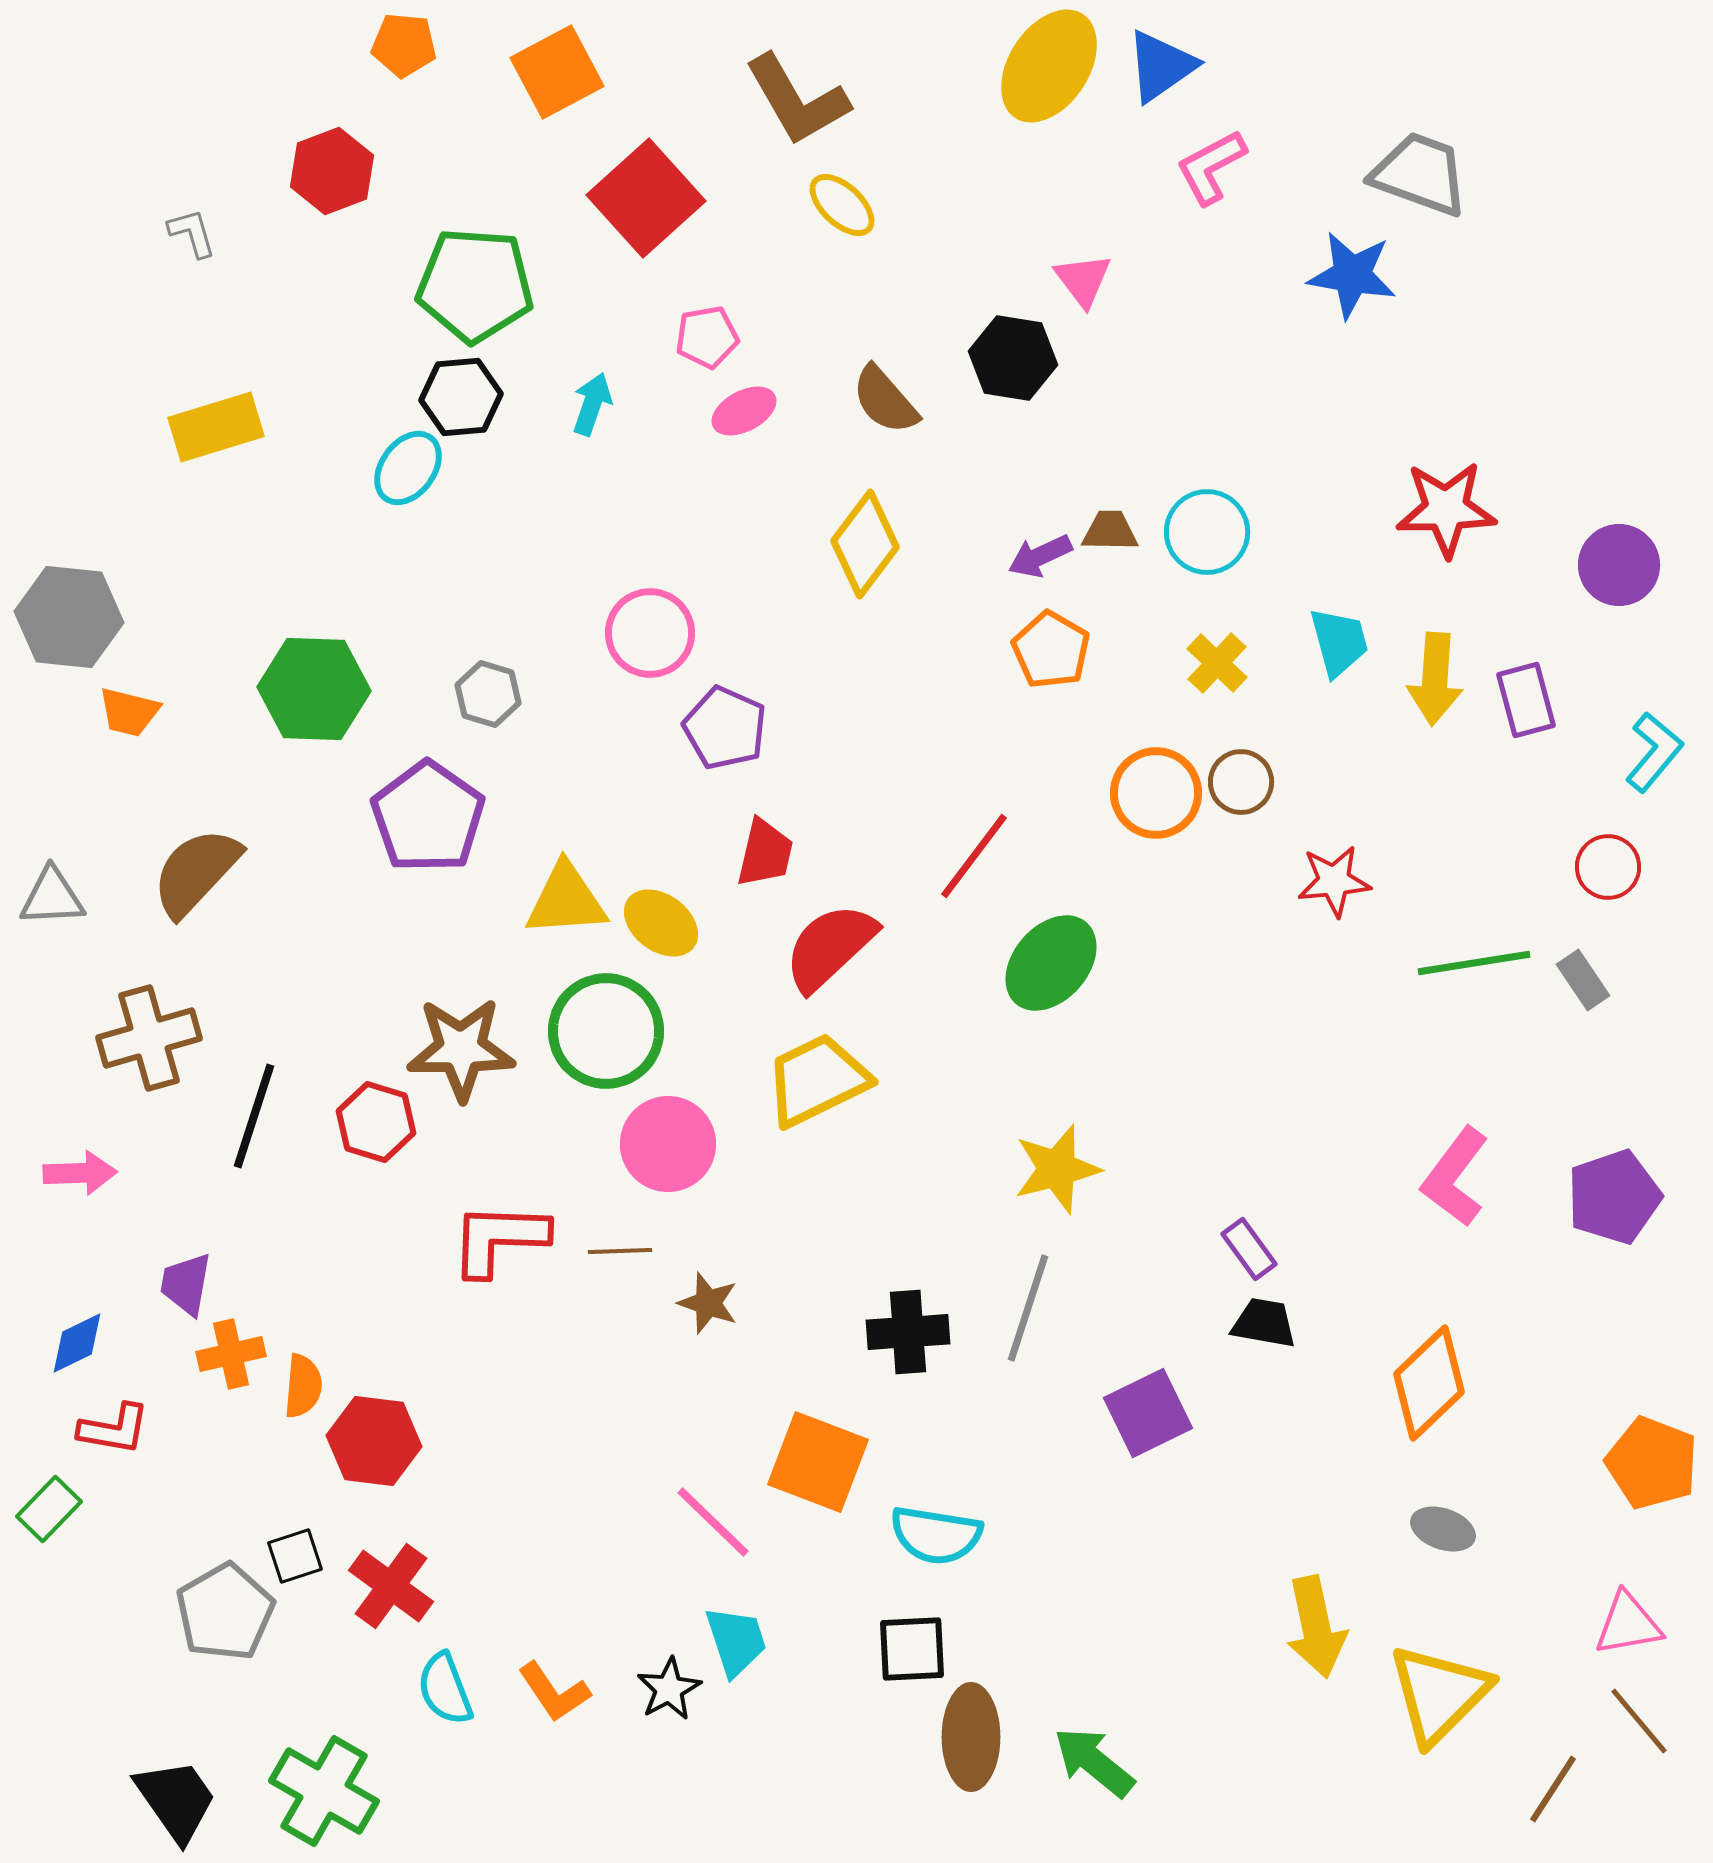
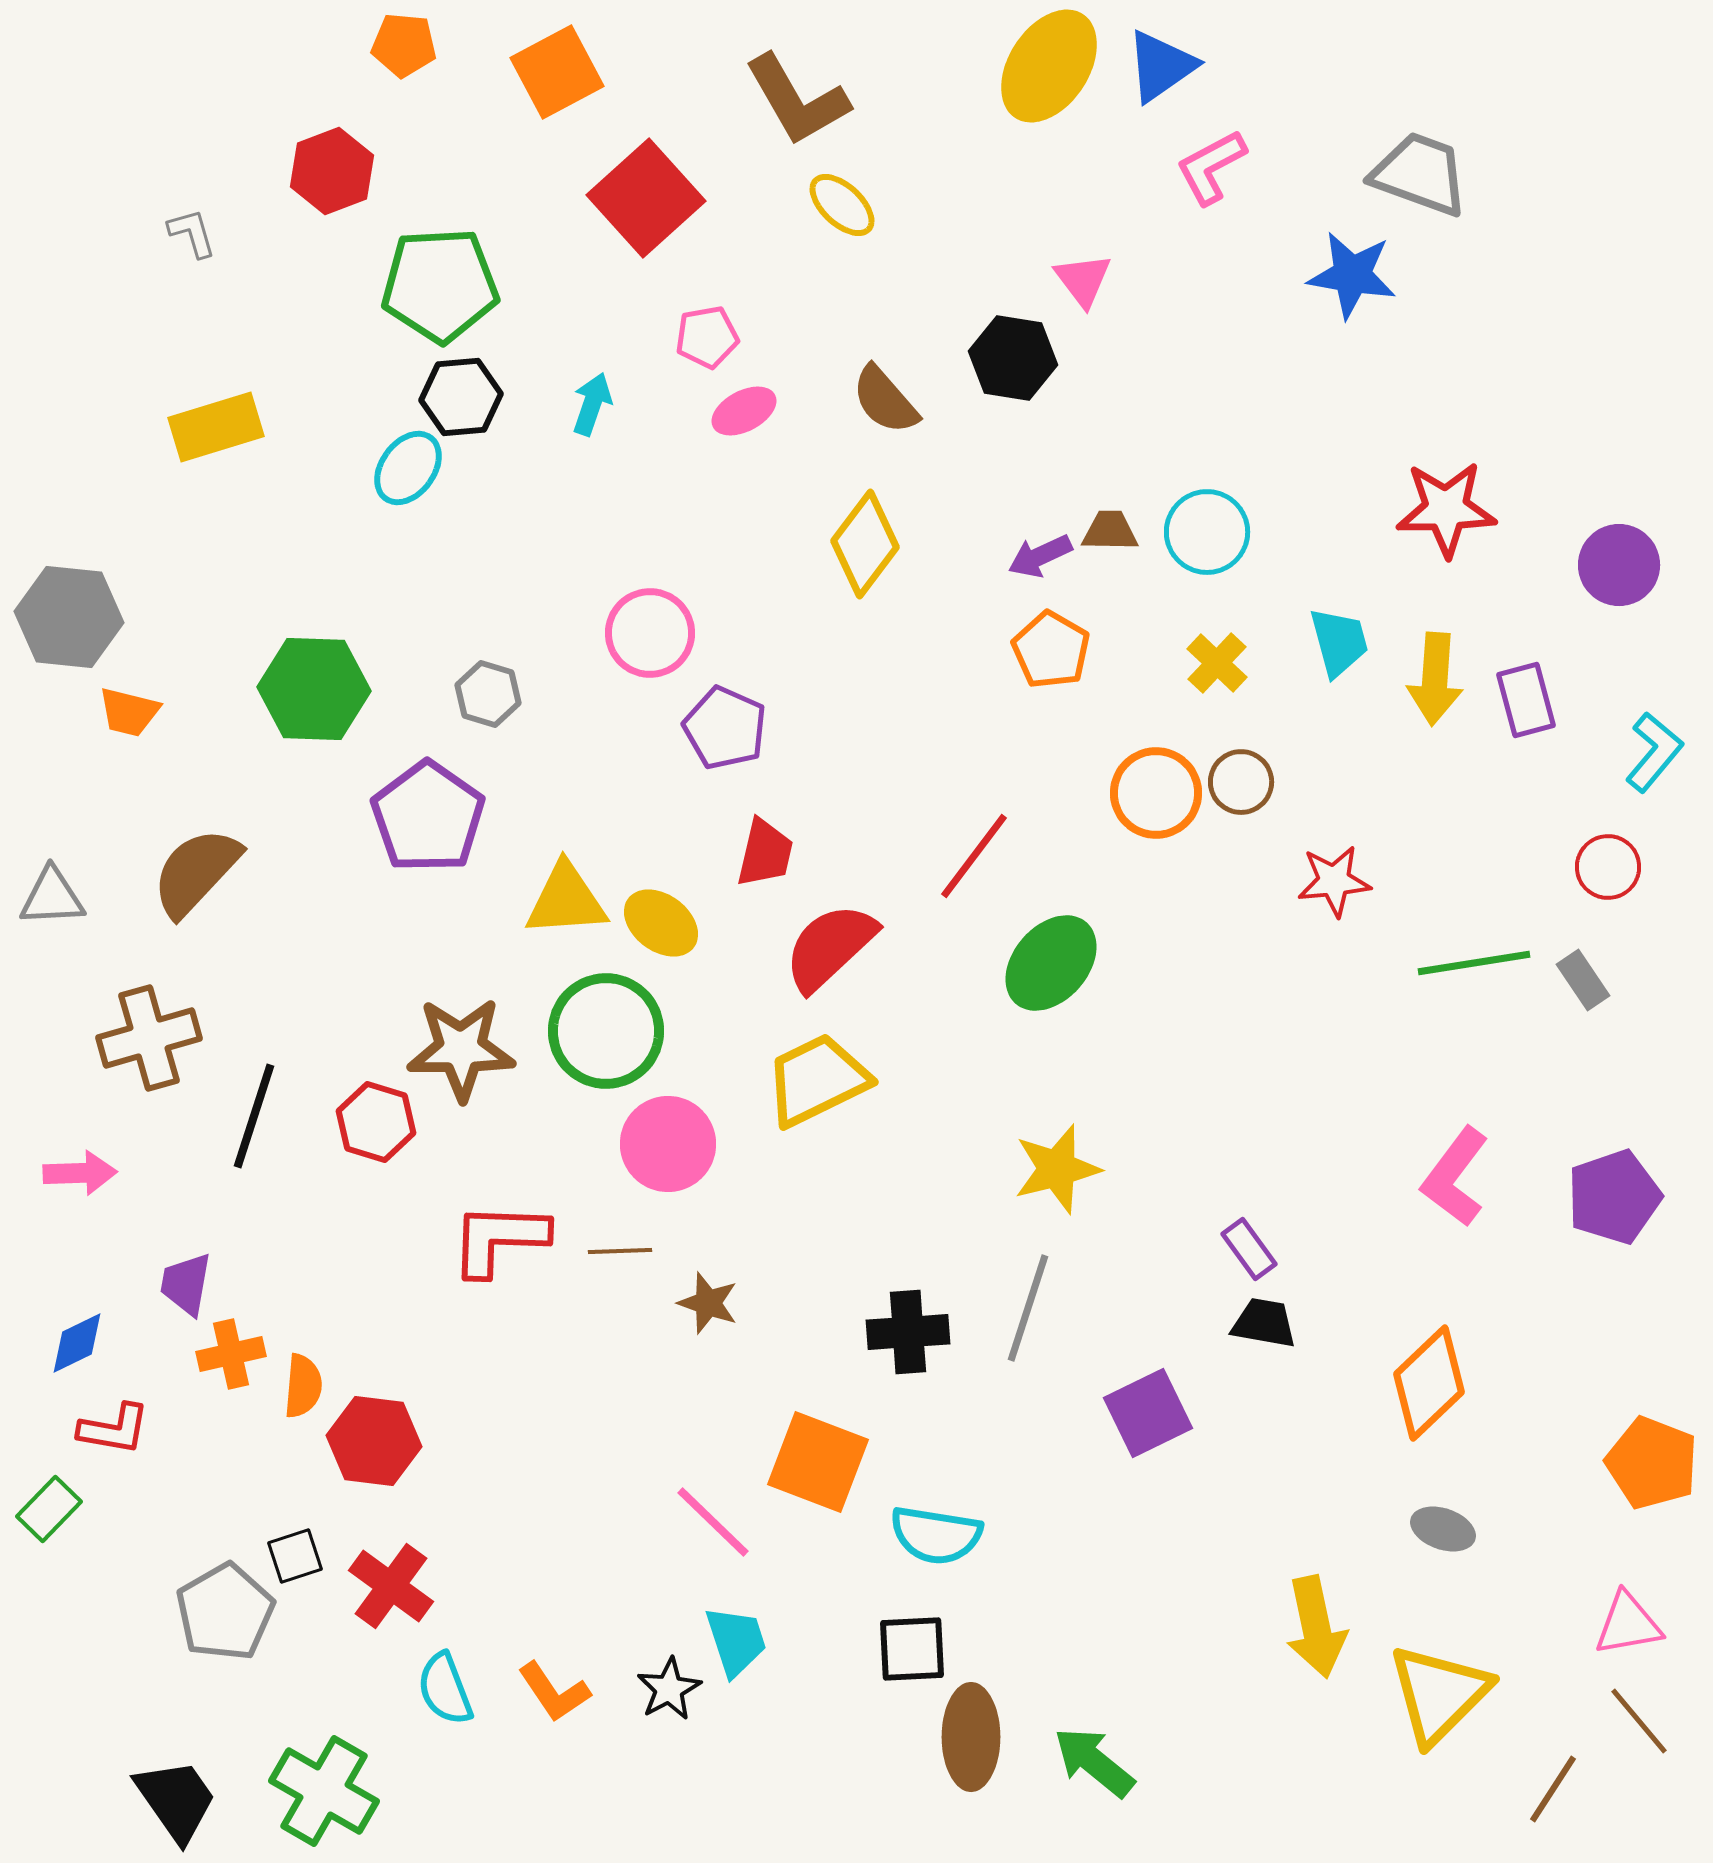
green pentagon at (475, 285): moved 35 px left; rotated 7 degrees counterclockwise
